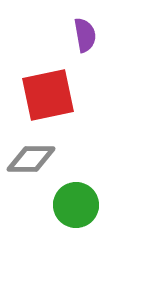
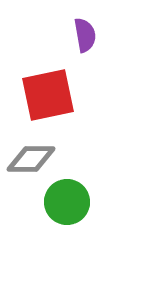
green circle: moved 9 px left, 3 px up
